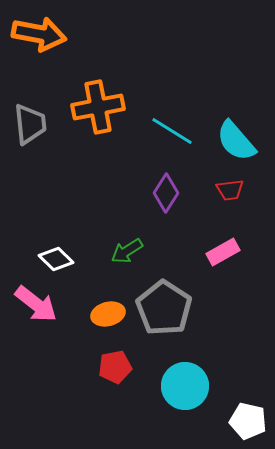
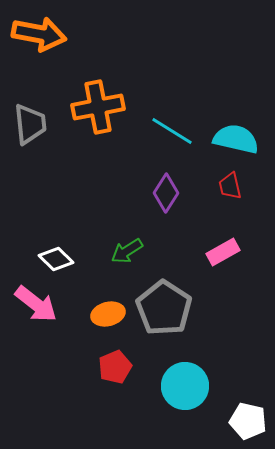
cyan semicircle: moved 2 px up; rotated 144 degrees clockwise
red trapezoid: moved 4 px up; rotated 84 degrees clockwise
red pentagon: rotated 12 degrees counterclockwise
